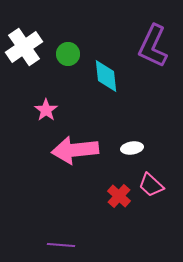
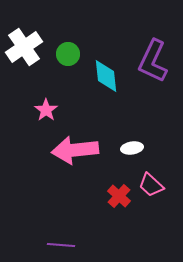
purple L-shape: moved 15 px down
